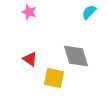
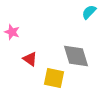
pink star: moved 17 px left, 20 px down
